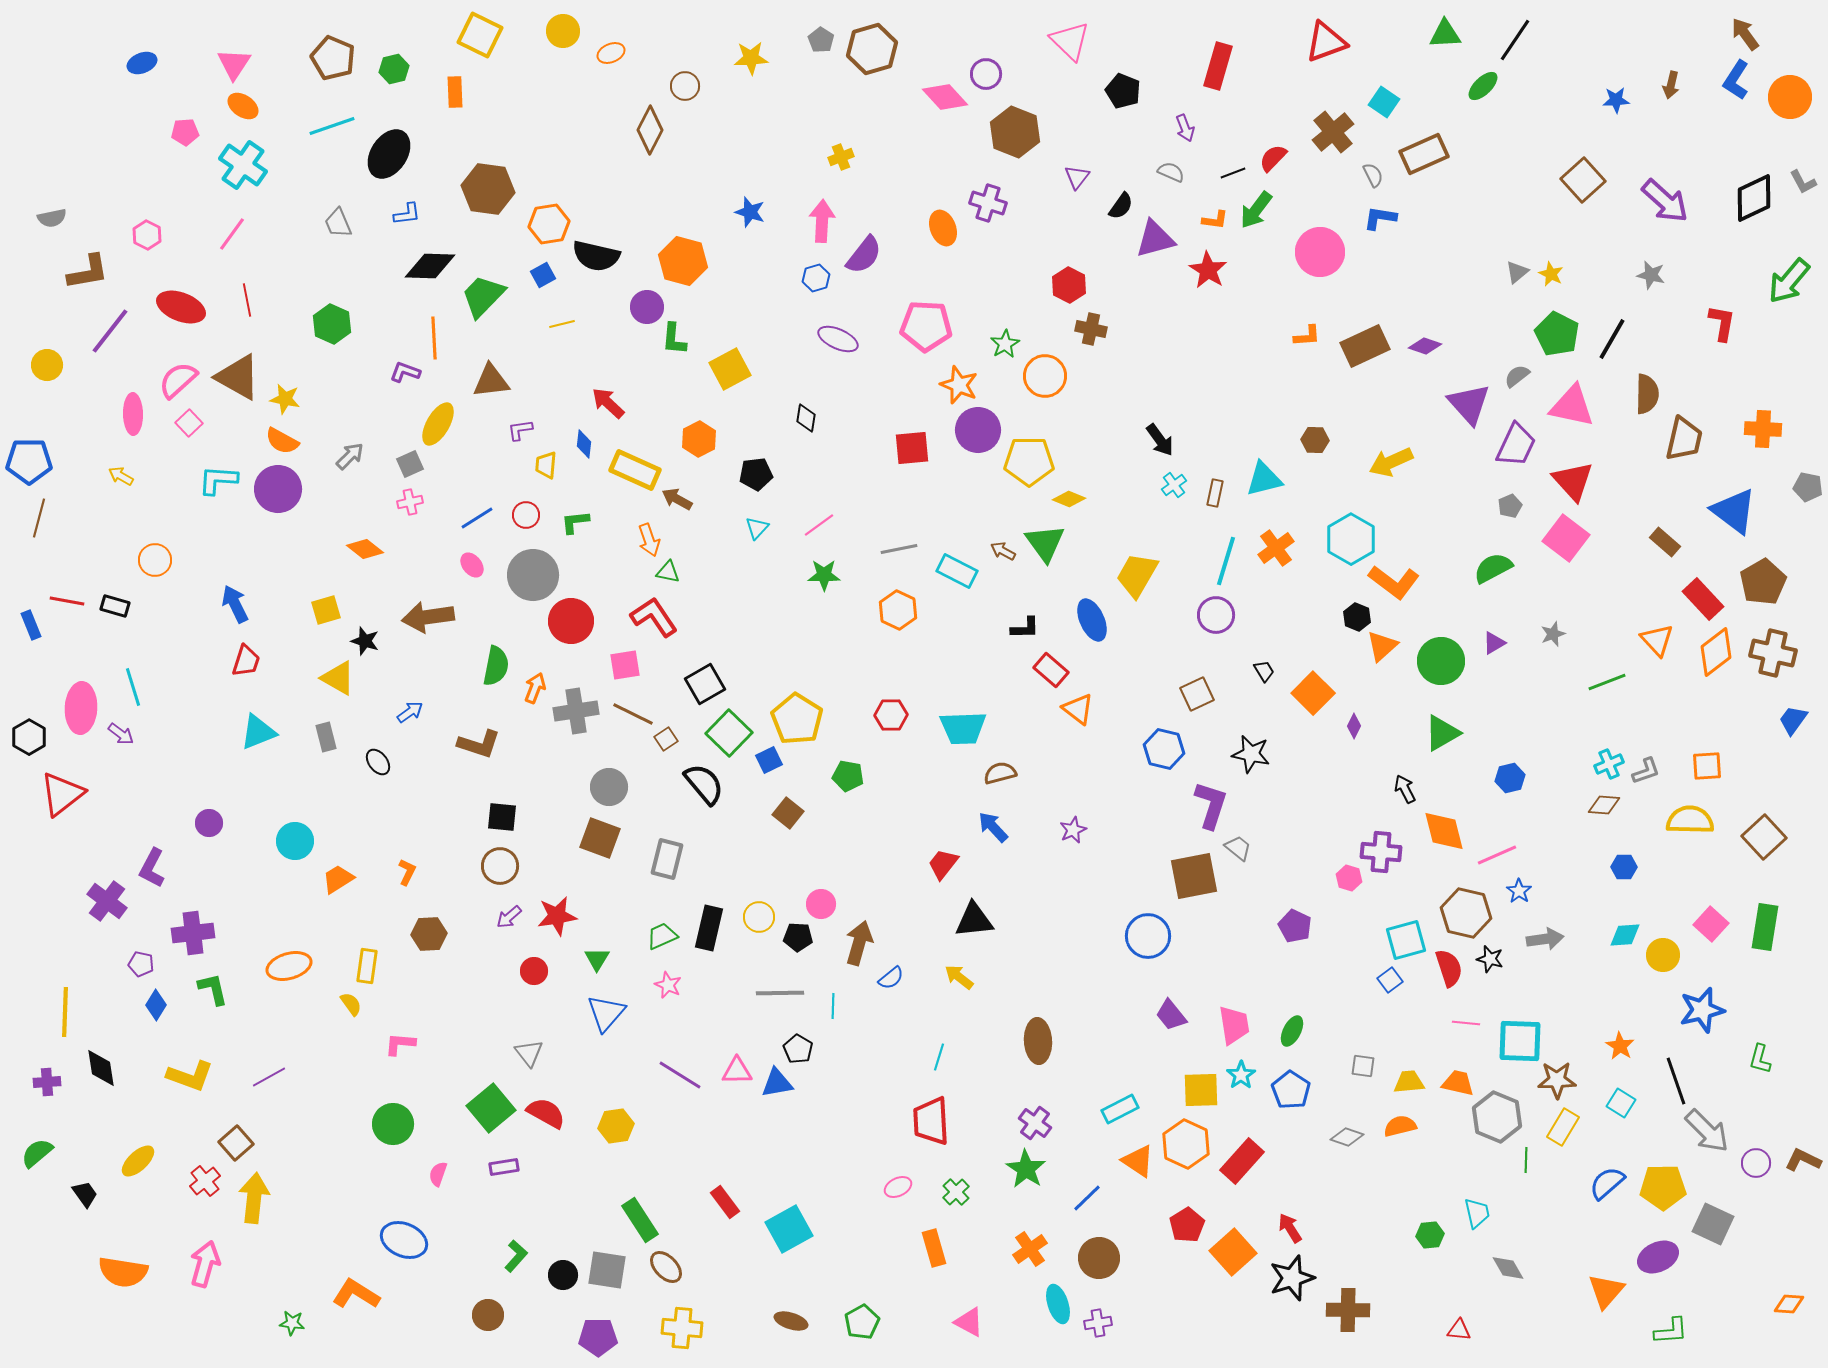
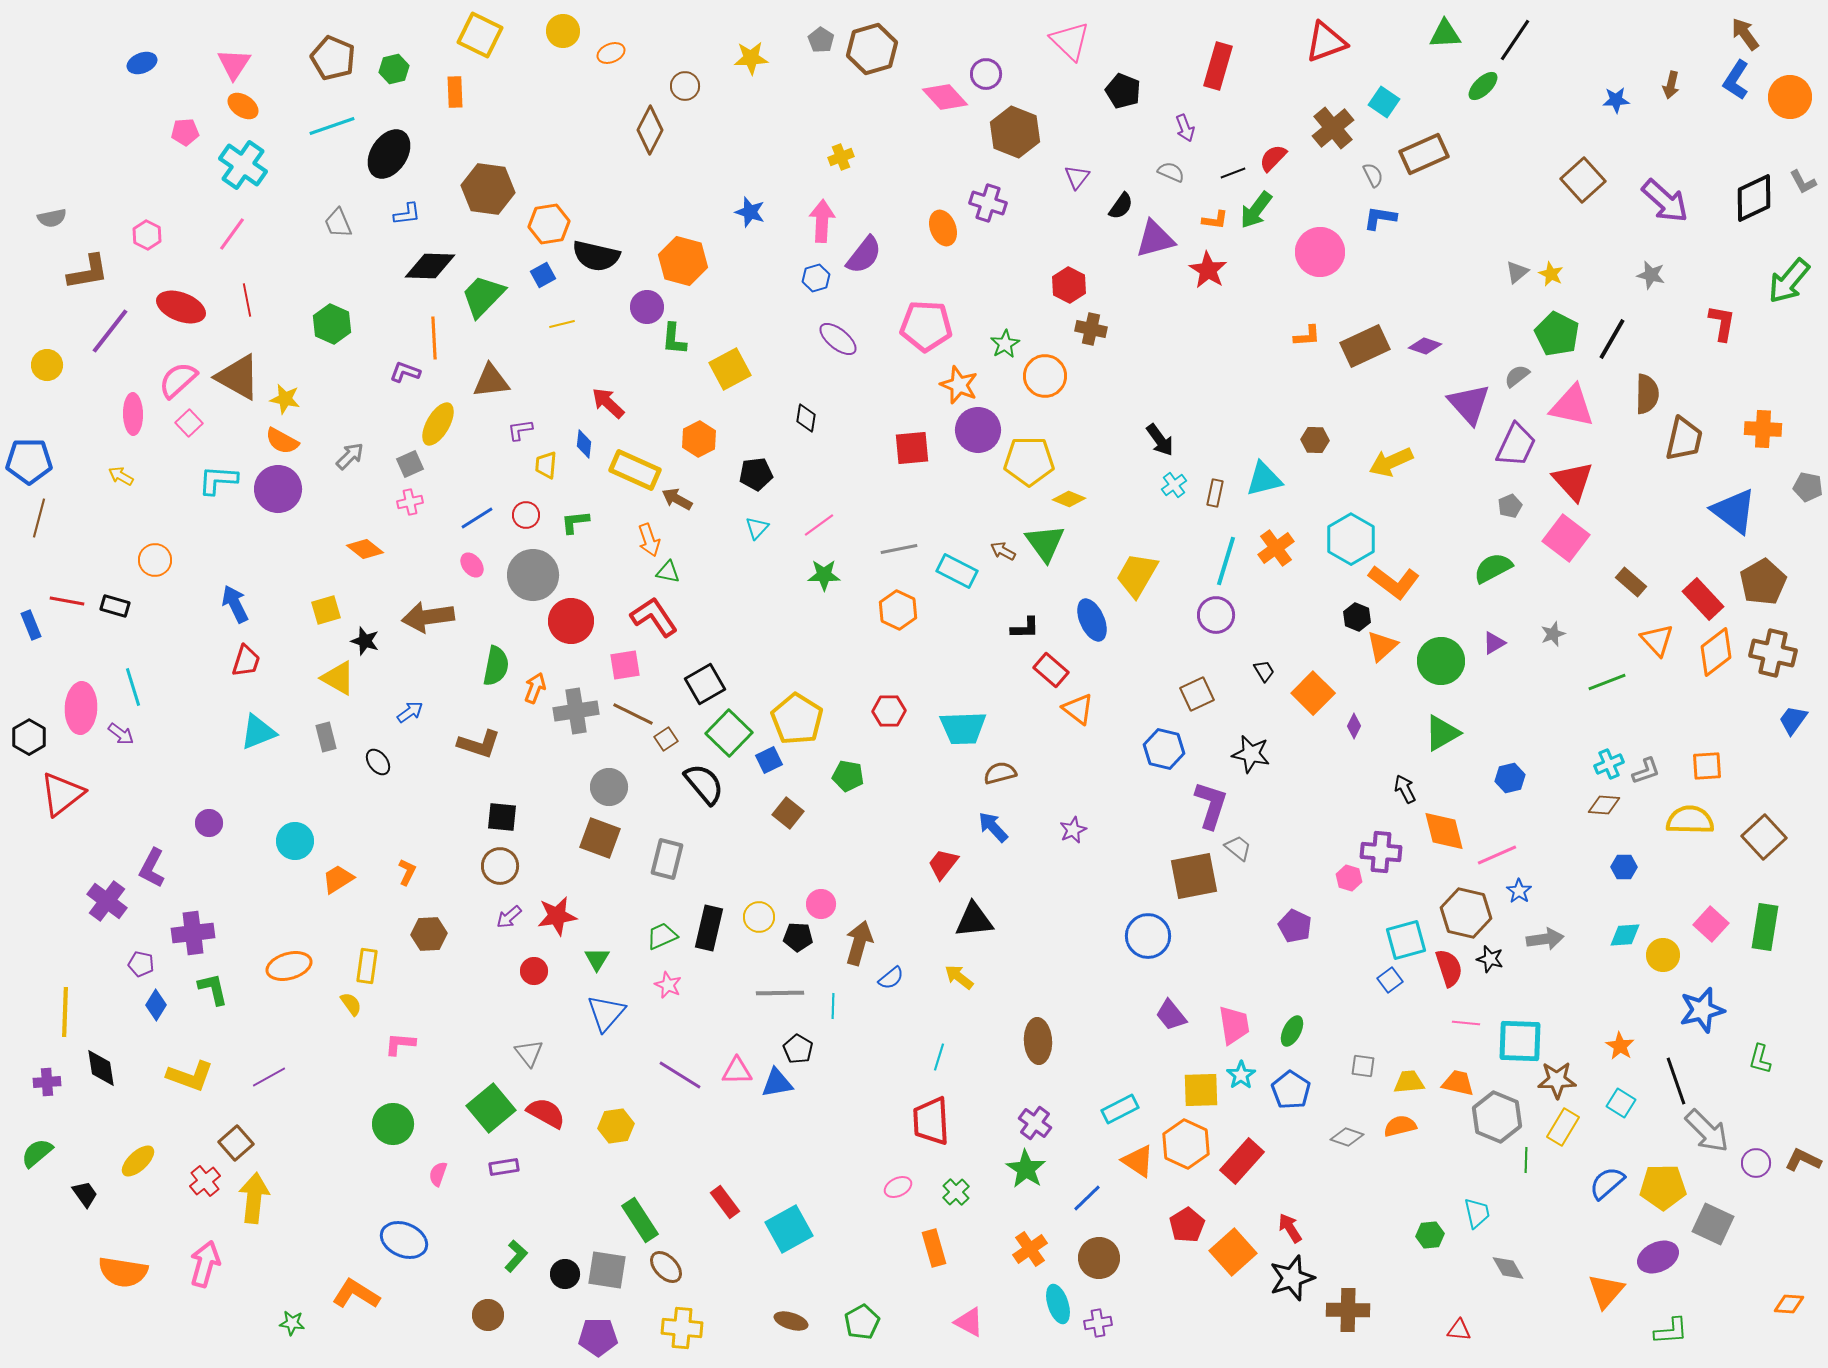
brown cross at (1333, 132): moved 4 px up
purple ellipse at (838, 339): rotated 15 degrees clockwise
brown rectangle at (1665, 542): moved 34 px left, 40 px down
red hexagon at (891, 715): moved 2 px left, 4 px up
black circle at (563, 1275): moved 2 px right, 1 px up
